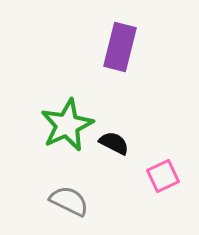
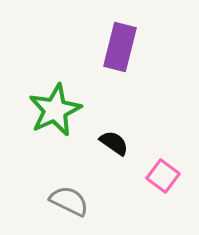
green star: moved 12 px left, 15 px up
black semicircle: rotated 8 degrees clockwise
pink square: rotated 28 degrees counterclockwise
